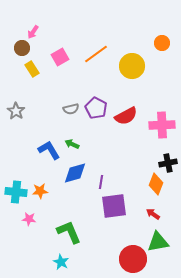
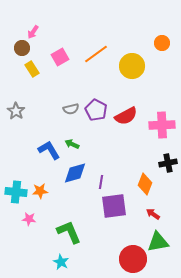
purple pentagon: moved 2 px down
orange diamond: moved 11 px left
